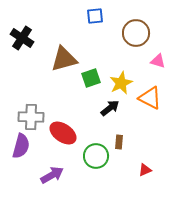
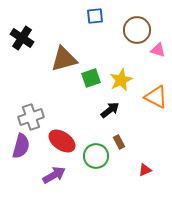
brown circle: moved 1 px right, 3 px up
pink triangle: moved 11 px up
yellow star: moved 3 px up
orange triangle: moved 6 px right, 1 px up
black arrow: moved 2 px down
gray cross: rotated 20 degrees counterclockwise
red ellipse: moved 1 px left, 8 px down
brown rectangle: rotated 32 degrees counterclockwise
purple arrow: moved 2 px right
